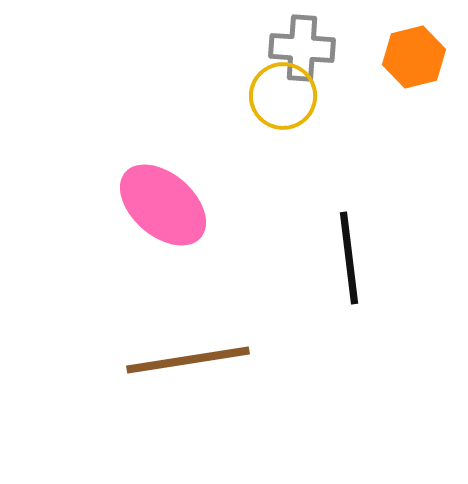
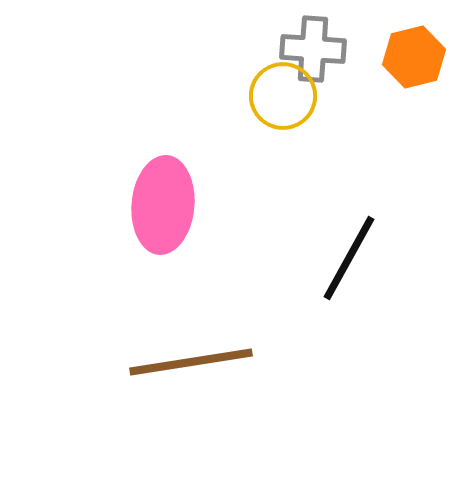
gray cross: moved 11 px right, 1 px down
pink ellipse: rotated 54 degrees clockwise
black line: rotated 36 degrees clockwise
brown line: moved 3 px right, 2 px down
